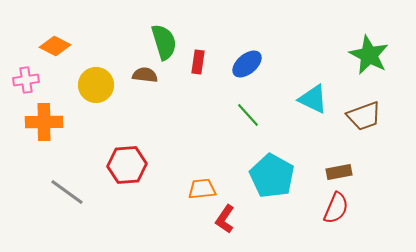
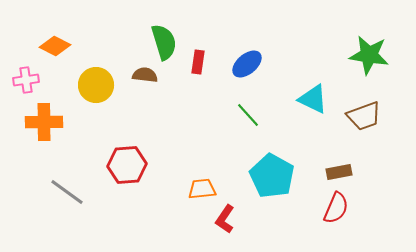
green star: rotated 18 degrees counterclockwise
